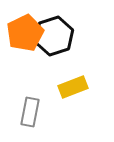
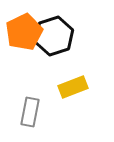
orange pentagon: moved 1 px left, 1 px up
